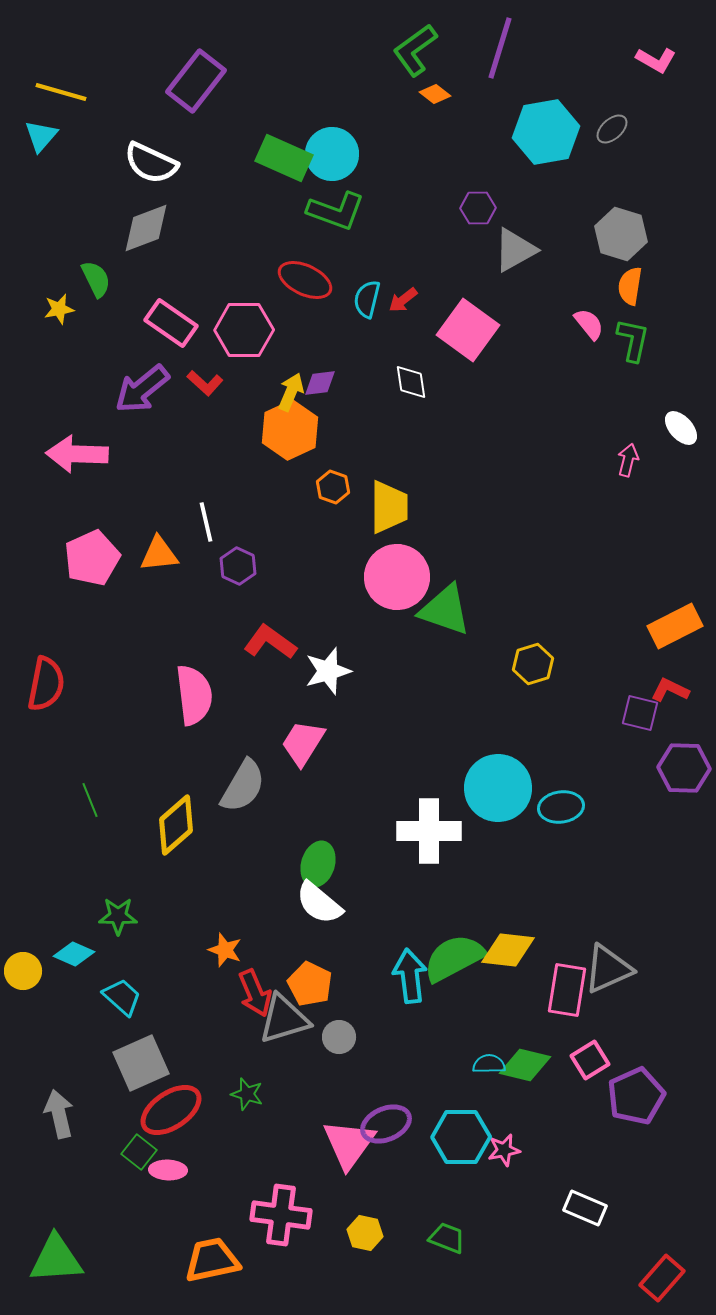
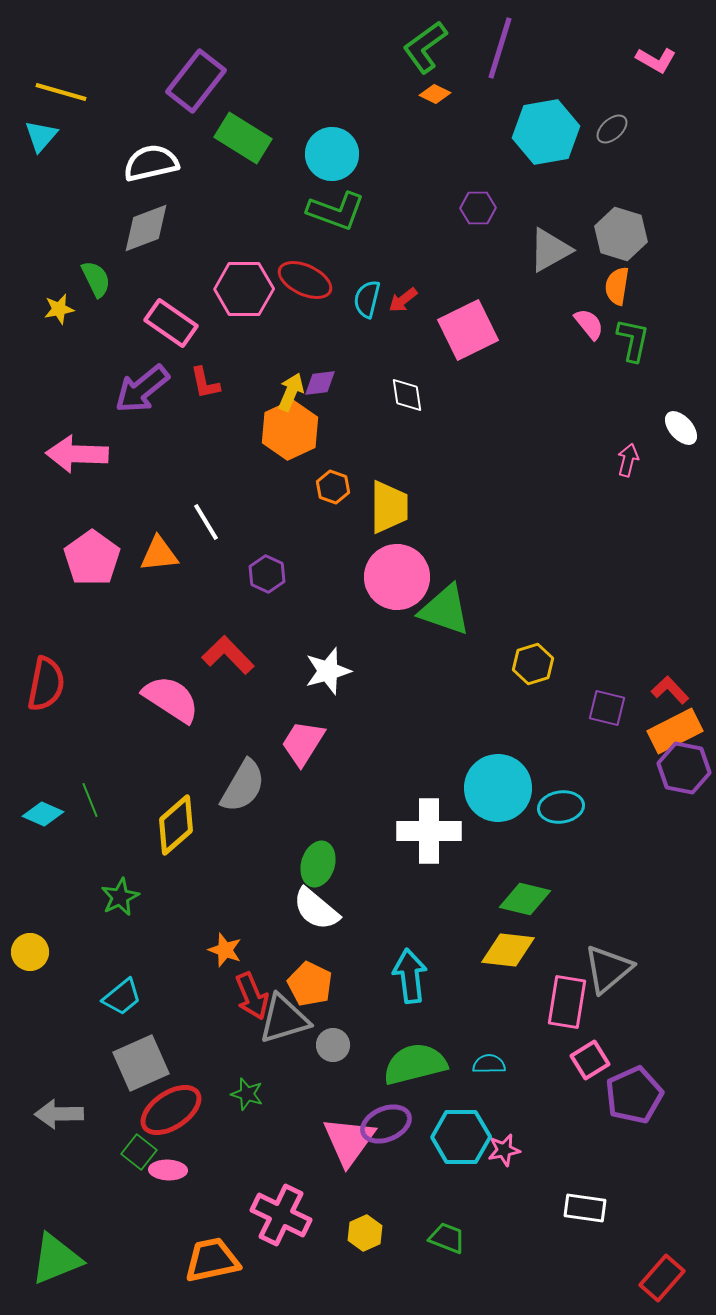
green L-shape at (415, 50): moved 10 px right, 3 px up
orange diamond at (435, 94): rotated 12 degrees counterclockwise
green rectangle at (284, 158): moved 41 px left, 20 px up; rotated 8 degrees clockwise
white semicircle at (151, 163): rotated 142 degrees clockwise
gray triangle at (515, 250): moved 35 px right
orange semicircle at (630, 286): moved 13 px left
pink hexagon at (244, 330): moved 41 px up
pink square at (468, 330): rotated 28 degrees clockwise
white diamond at (411, 382): moved 4 px left, 13 px down
red L-shape at (205, 383): rotated 36 degrees clockwise
white line at (206, 522): rotated 18 degrees counterclockwise
pink pentagon at (92, 558): rotated 12 degrees counterclockwise
purple hexagon at (238, 566): moved 29 px right, 8 px down
orange rectangle at (675, 626): moved 105 px down
red L-shape at (270, 642): moved 42 px left, 13 px down; rotated 10 degrees clockwise
red L-shape at (670, 690): rotated 21 degrees clockwise
pink semicircle at (194, 695): moved 23 px left, 4 px down; rotated 50 degrees counterclockwise
purple square at (640, 713): moved 33 px left, 5 px up
purple hexagon at (684, 768): rotated 9 degrees clockwise
white semicircle at (319, 903): moved 3 px left, 6 px down
green star at (118, 916): moved 2 px right, 19 px up; rotated 27 degrees counterclockwise
cyan diamond at (74, 954): moved 31 px left, 140 px up
green semicircle at (454, 958): moved 39 px left, 106 px down; rotated 14 degrees clockwise
gray triangle at (608, 969): rotated 16 degrees counterclockwise
yellow circle at (23, 971): moved 7 px right, 19 px up
pink rectangle at (567, 990): moved 12 px down
red arrow at (255, 993): moved 3 px left, 3 px down
cyan trapezoid at (122, 997): rotated 99 degrees clockwise
gray circle at (339, 1037): moved 6 px left, 8 px down
green diamond at (525, 1065): moved 166 px up
purple pentagon at (636, 1096): moved 2 px left, 1 px up
gray arrow at (59, 1114): rotated 78 degrees counterclockwise
pink triangle at (349, 1144): moved 3 px up
white rectangle at (585, 1208): rotated 15 degrees counterclockwise
pink cross at (281, 1215): rotated 18 degrees clockwise
yellow hexagon at (365, 1233): rotated 24 degrees clockwise
green triangle at (56, 1259): rotated 18 degrees counterclockwise
